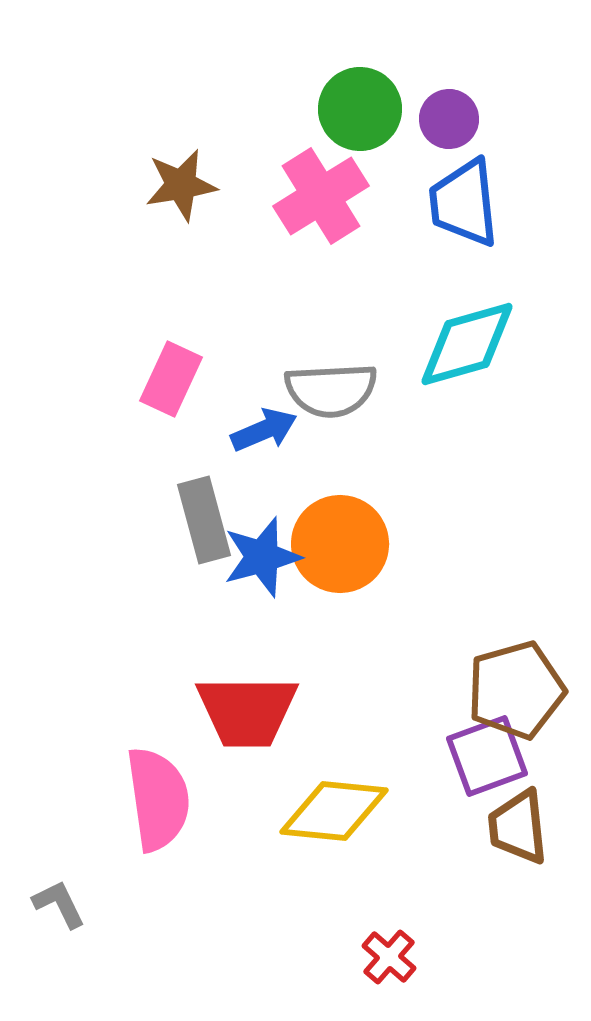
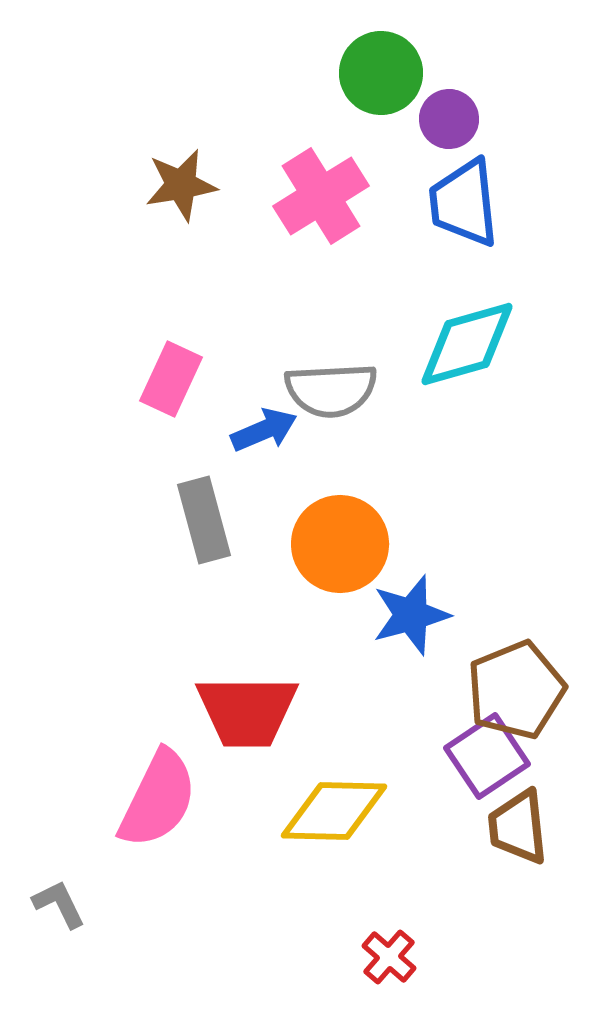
green circle: moved 21 px right, 36 px up
blue star: moved 149 px right, 58 px down
brown pentagon: rotated 6 degrees counterclockwise
purple square: rotated 14 degrees counterclockwise
pink semicircle: rotated 34 degrees clockwise
yellow diamond: rotated 4 degrees counterclockwise
